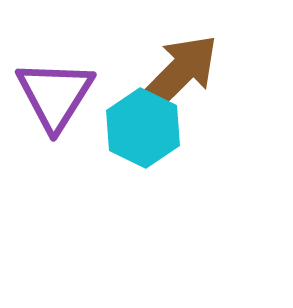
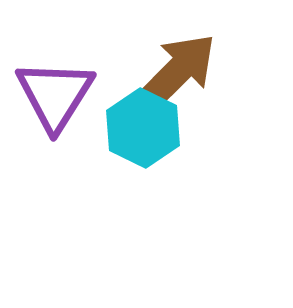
brown arrow: moved 2 px left, 1 px up
